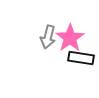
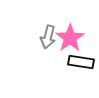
black rectangle: moved 4 px down
